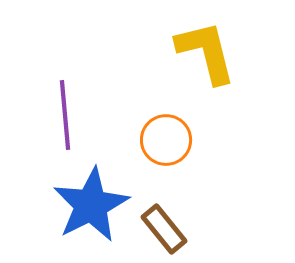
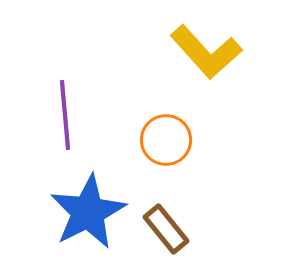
yellow L-shape: rotated 152 degrees clockwise
blue star: moved 3 px left, 7 px down
brown rectangle: moved 2 px right
